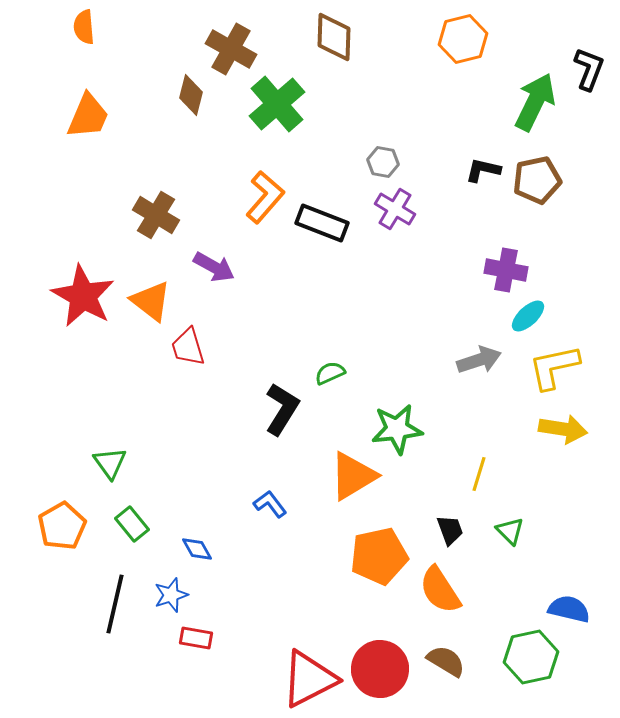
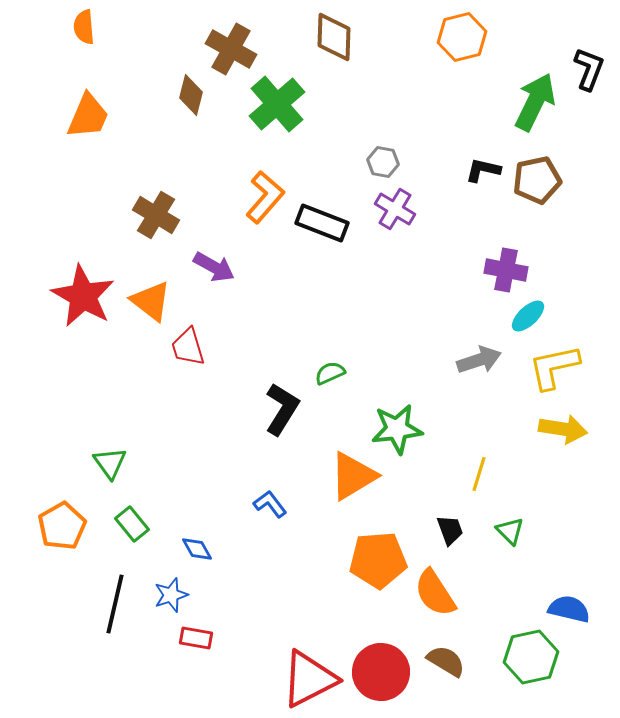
orange hexagon at (463, 39): moved 1 px left, 2 px up
orange pentagon at (379, 556): moved 1 px left, 4 px down; rotated 8 degrees clockwise
orange semicircle at (440, 590): moved 5 px left, 3 px down
red circle at (380, 669): moved 1 px right, 3 px down
